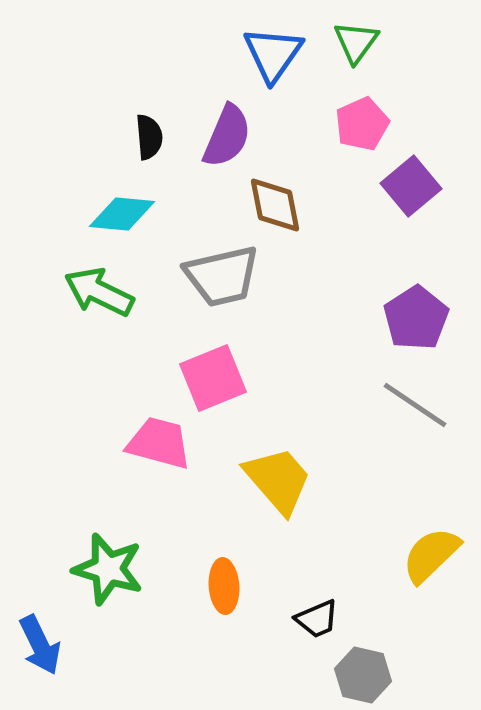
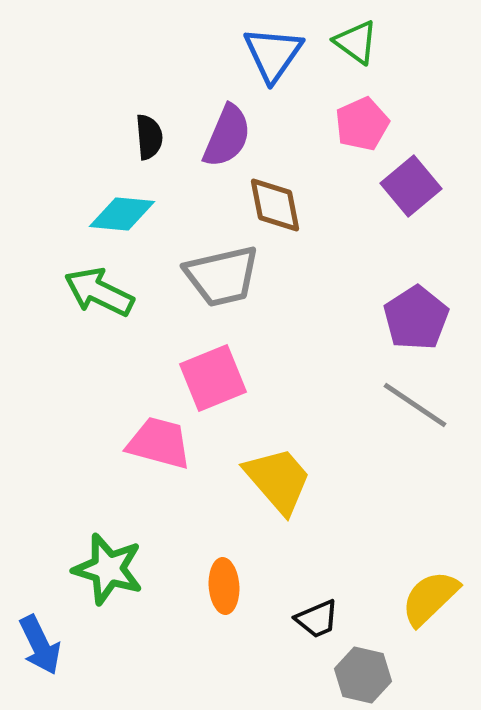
green triangle: rotated 30 degrees counterclockwise
yellow semicircle: moved 1 px left, 43 px down
